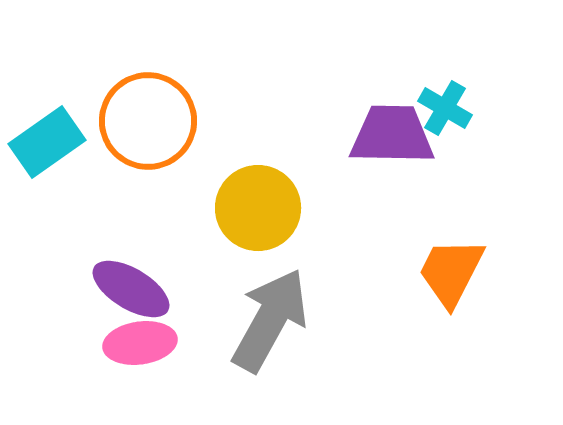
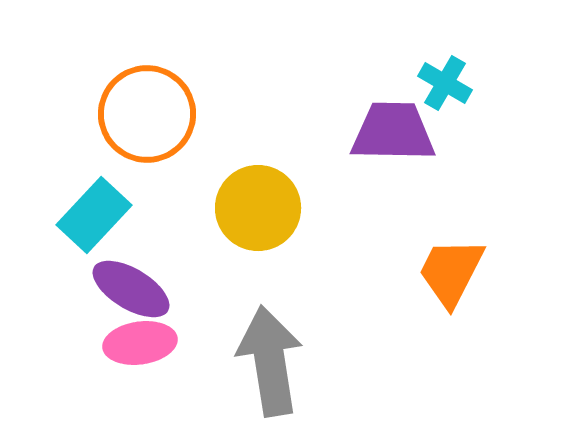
cyan cross: moved 25 px up
orange circle: moved 1 px left, 7 px up
purple trapezoid: moved 1 px right, 3 px up
cyan rectangle: moved 47 px right, 73 px down; rotated 12 degrees counterclockwise
gray arrow: moved 41 px down; rotated 38 degrees counterclockwise
